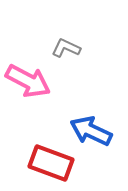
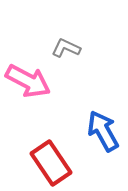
blue arrow: moved 12 px right; rotated 36 degrees clockwise
red rectangle: rotated 36 degrees clockwise
